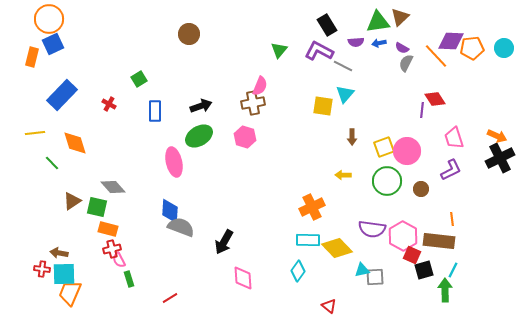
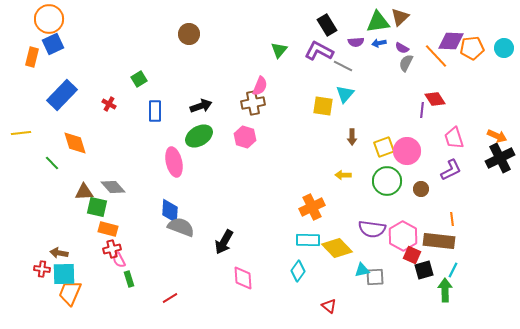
yellow line at (35, 133): moved 14 px left
brown triangle at (72, 201): moved 12 px right, 9 px up; rotated 30 degrees clockwise
